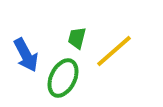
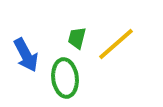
yellow line: moved 2 px right, 7 px up
green ellipse: moved 2 px right; rotated 33 degrees counterclockwise
